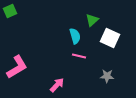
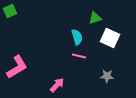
green triangle: moved 3 px right, 2 px up; rotated 24 degrees clockwise
cyan semicircle: moved 2 px right, 1 px down
